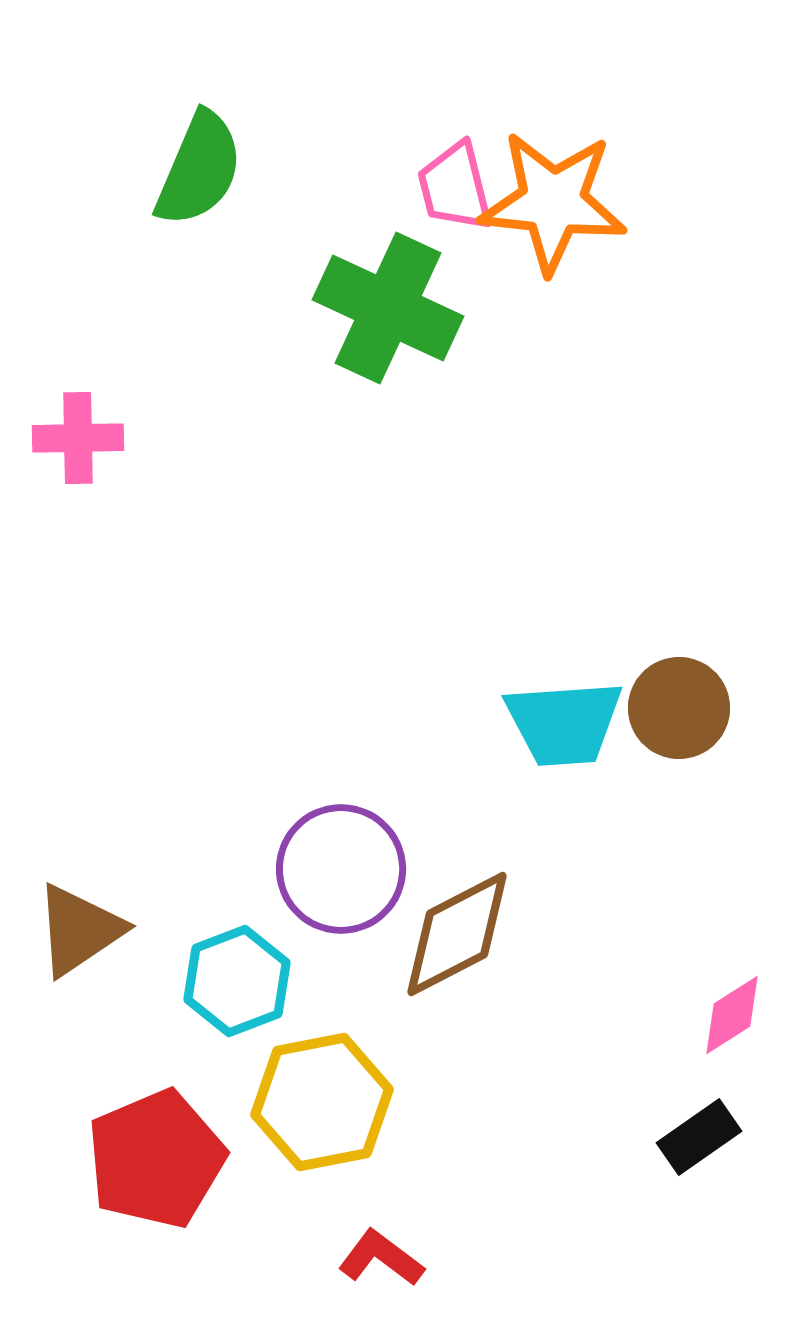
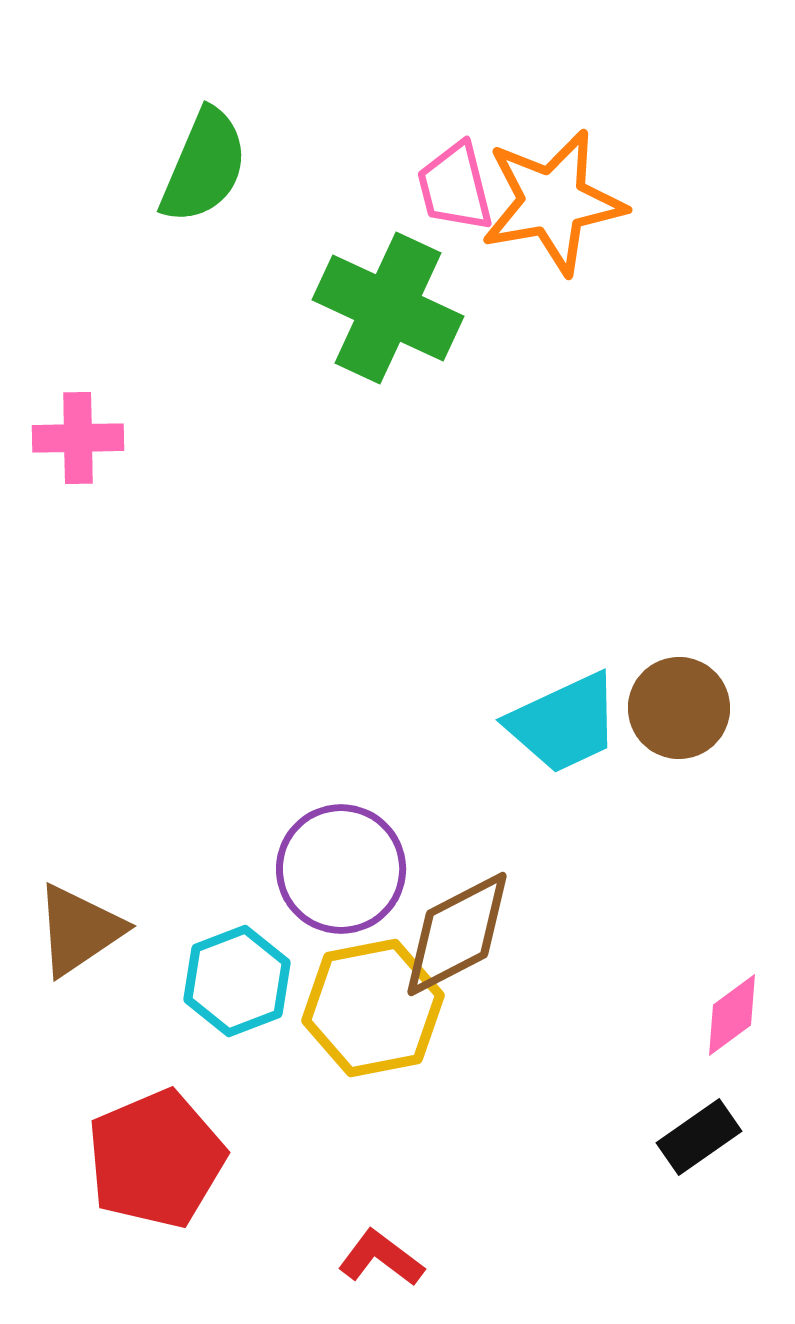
green semicircle: moved 5 px right, 3 px up
orange star: rotated 16 degrees counterclockwise
cyan trapezoid: rotated 21 degrees counterclockwise
pink diamond: rotated 4 degrees counterclockwise
yellow hexagon: moved 51 px right, 94 px up
